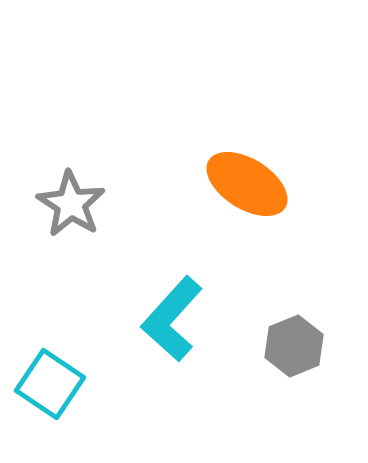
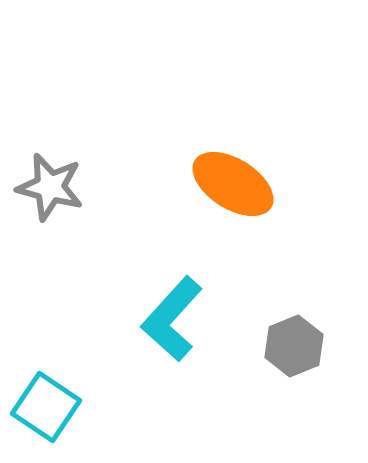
orange ellipse: moved 14 px left
gray star: moved 21 px left, 17 px up; rotated 18 degrees counterclockwise
cyan square: moved 4 px left, 23 px down
